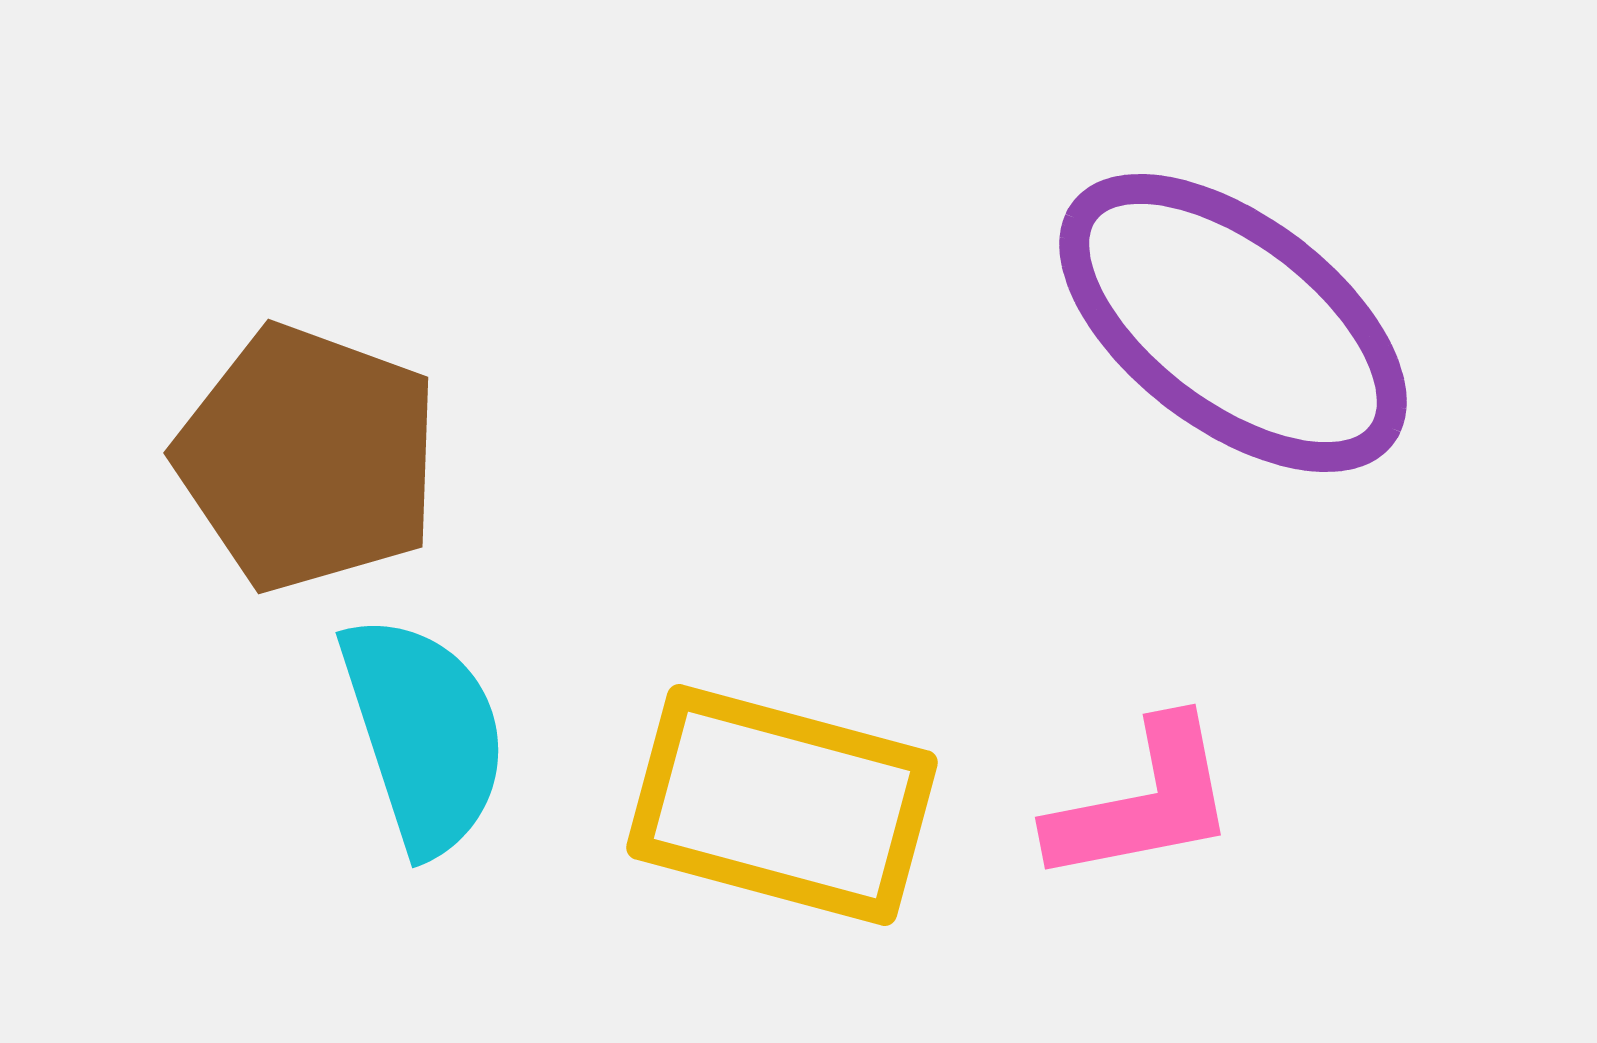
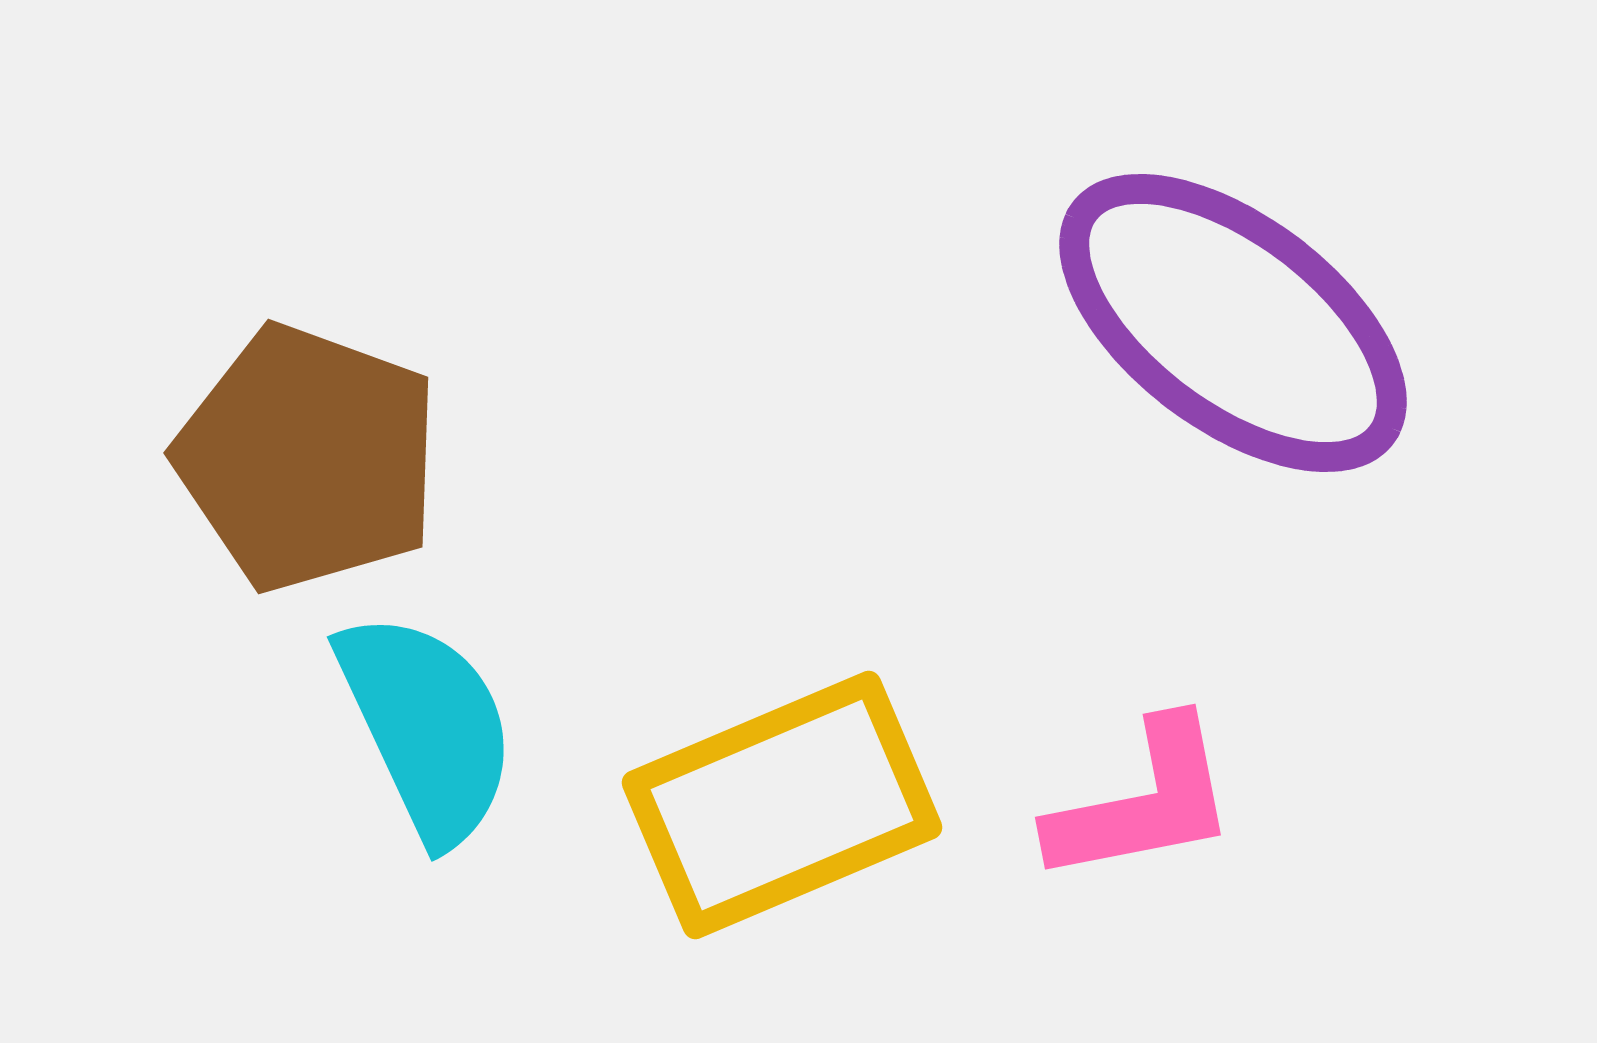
cyan semicircle: moved 3 px right, 7 px up; rotated 7 degrees counterclockwise
yellow rectangle: rotated 38 degrees counterclockwise
